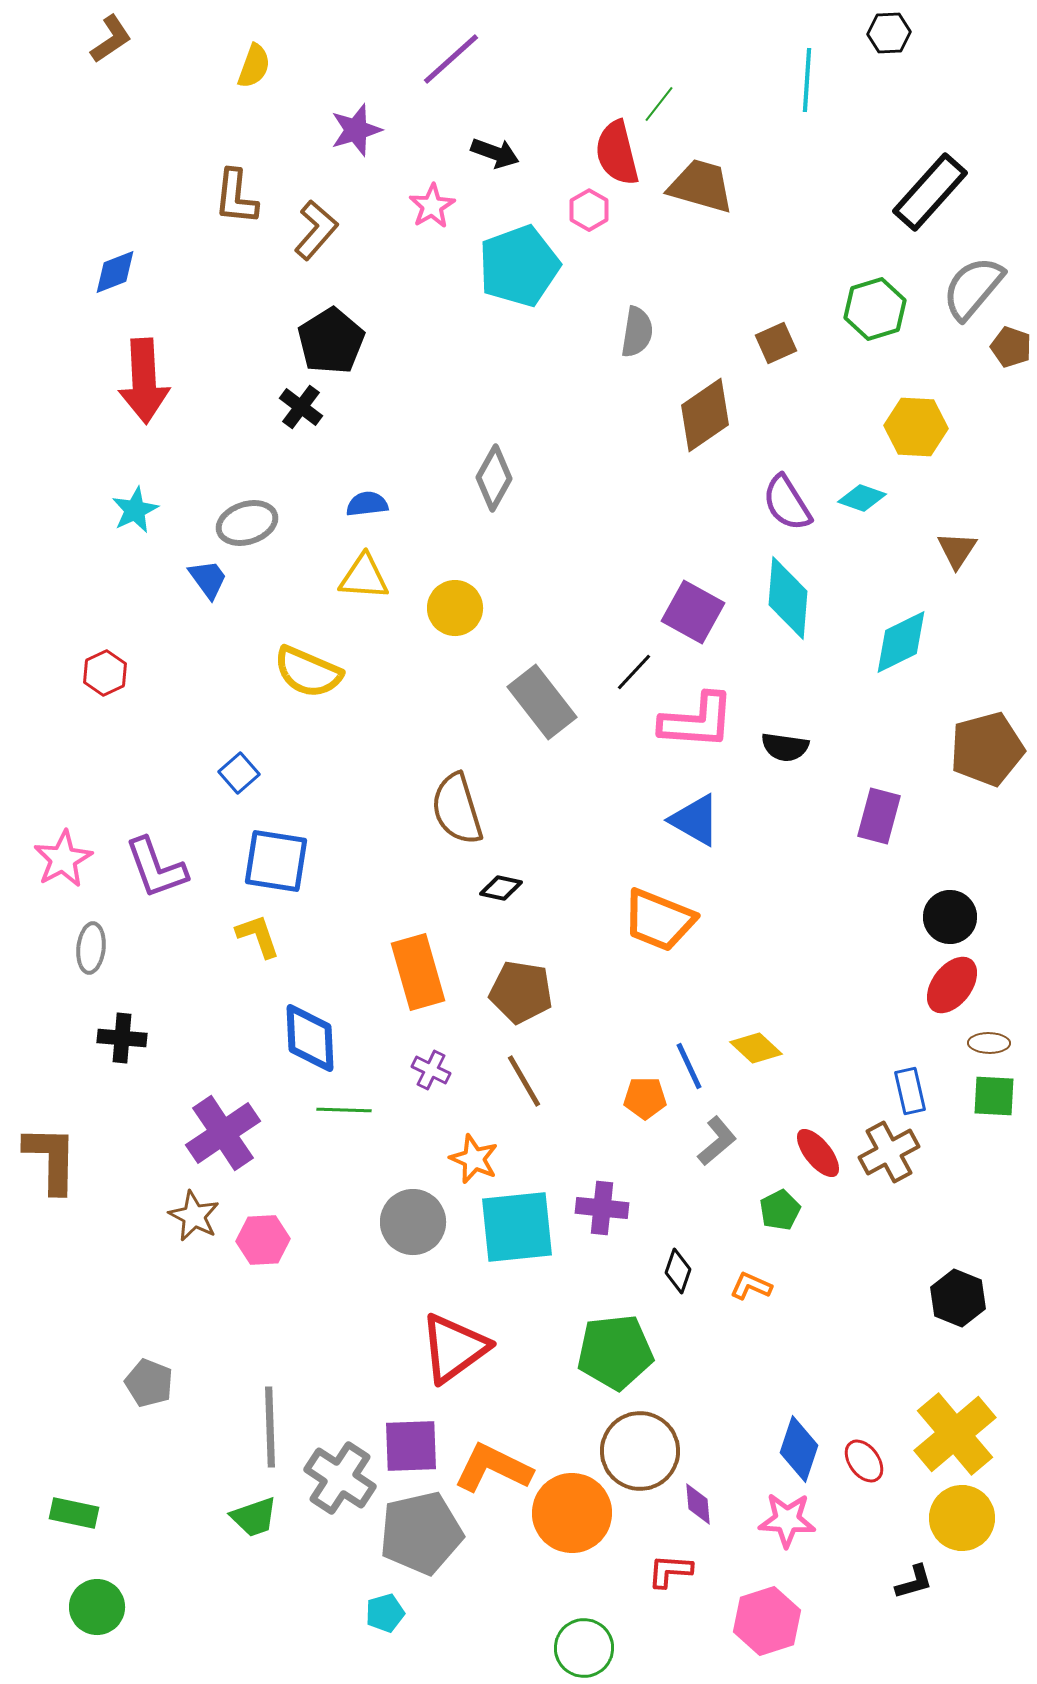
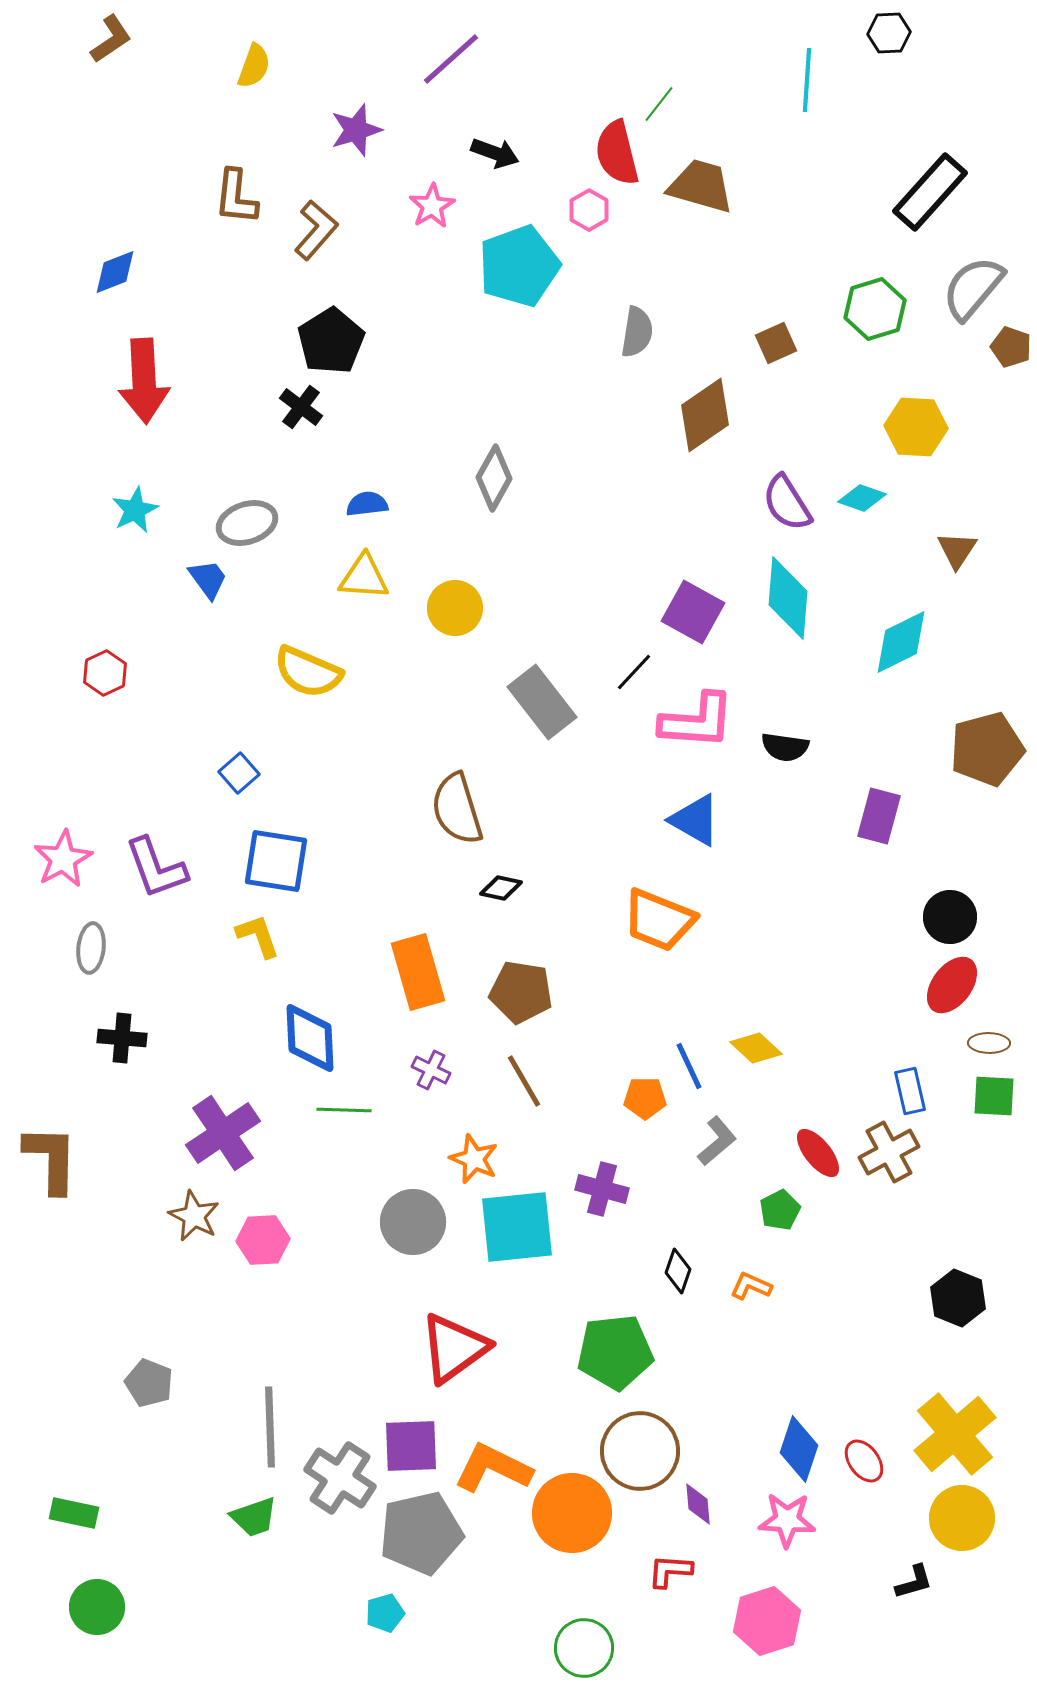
purple cross at (602, 1208): moved 19 px up; rotated 9 degrees clockwise
